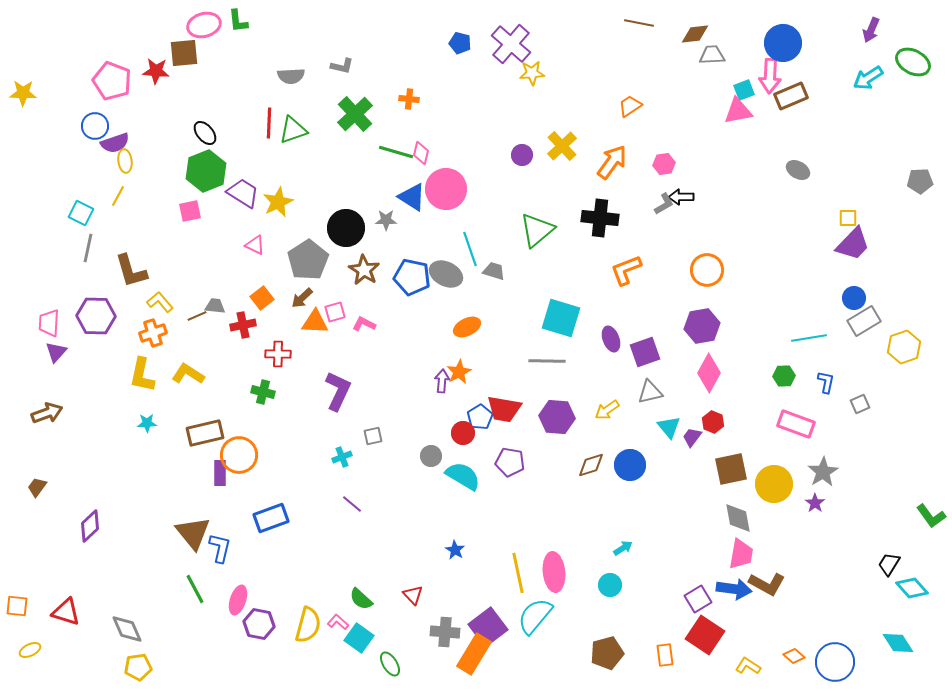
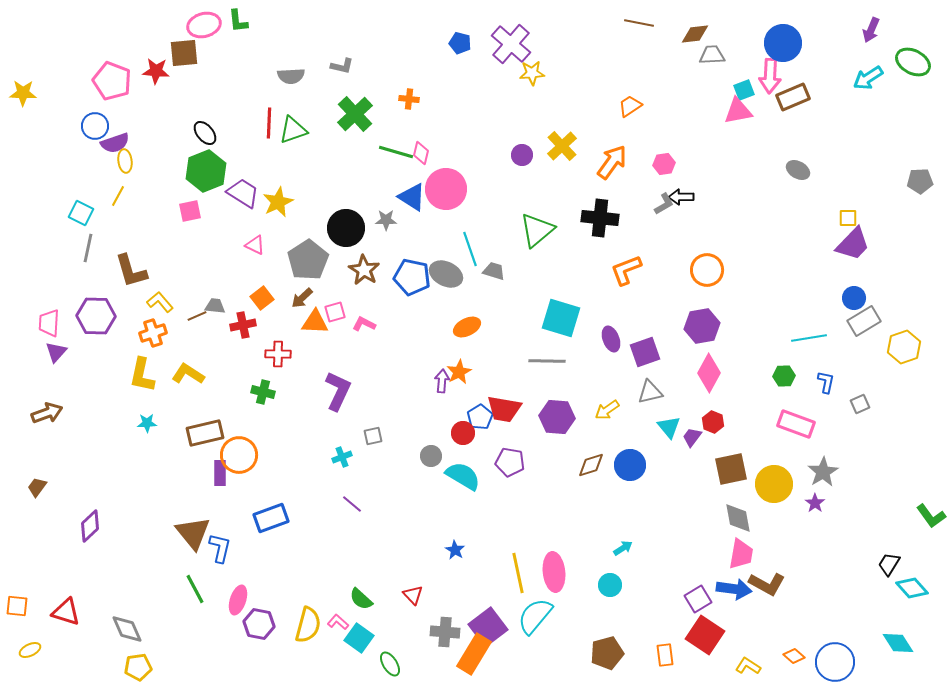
brown rectangle at (791, 96): moved 2 px right, 1 px down
